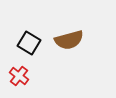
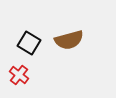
red cross: moved 1 px up
